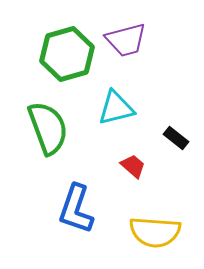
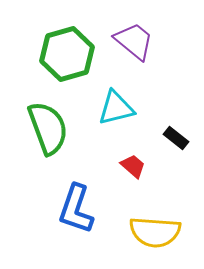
purple trapezoid: moved 8 px right, 1 px down; rotated 126 degrees counterclockwise
